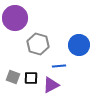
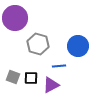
blue circle: moved 1 px left, 1 px down
